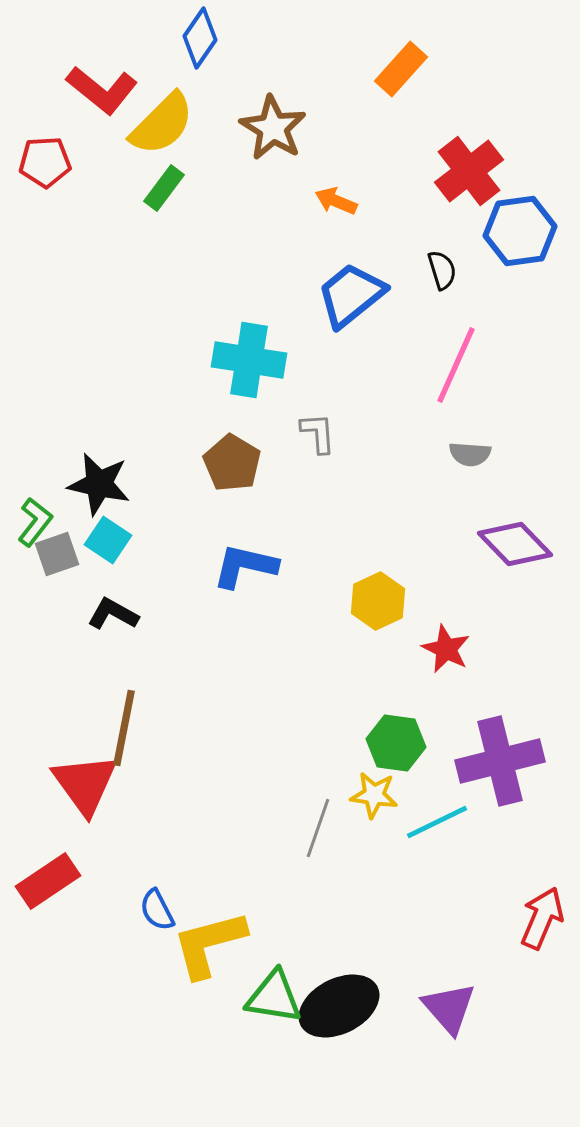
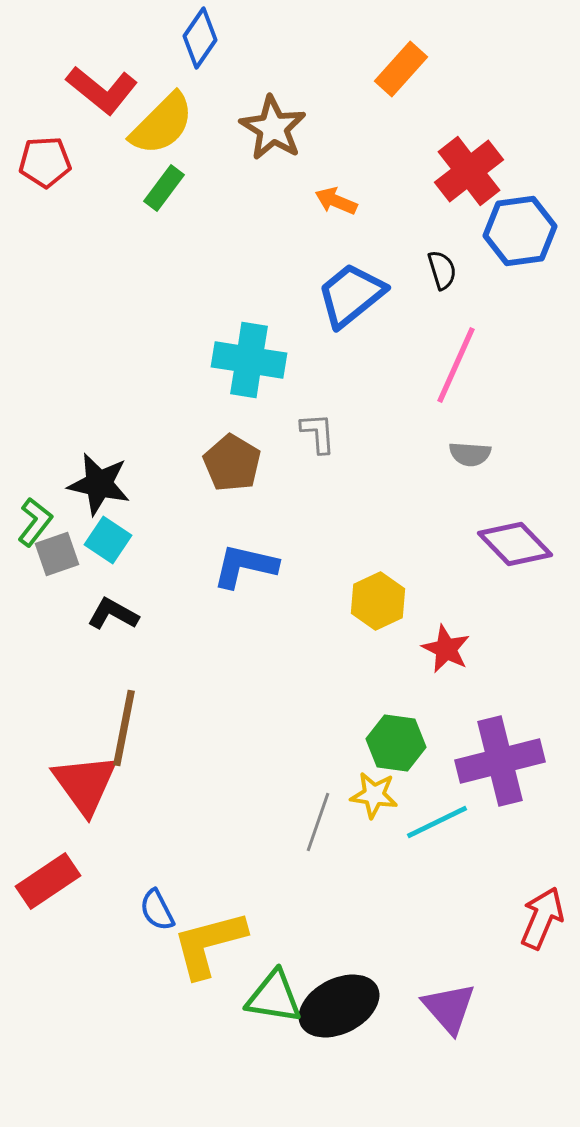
gray line: moved 6 px up
